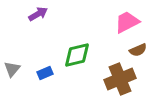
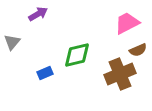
pink trapezoid: moved 1 px down
gray triangle: moved 27 px up
brown cross: moved 5 px up
